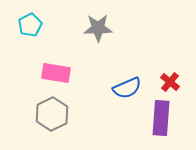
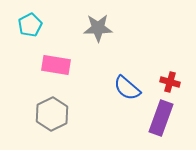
pink rectangle: moved 8 px up
red cross: rotated 24 degrees counterclockwise
blue semicircle: rotated 64 degrees clockwise
purple rectangle: rotated 16 degrees clockwise
